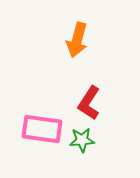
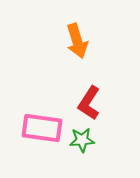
orange arrow: moved 1 px down; rotated 32 degrees counterclockwise
pink rectangle: moved 1 px up
